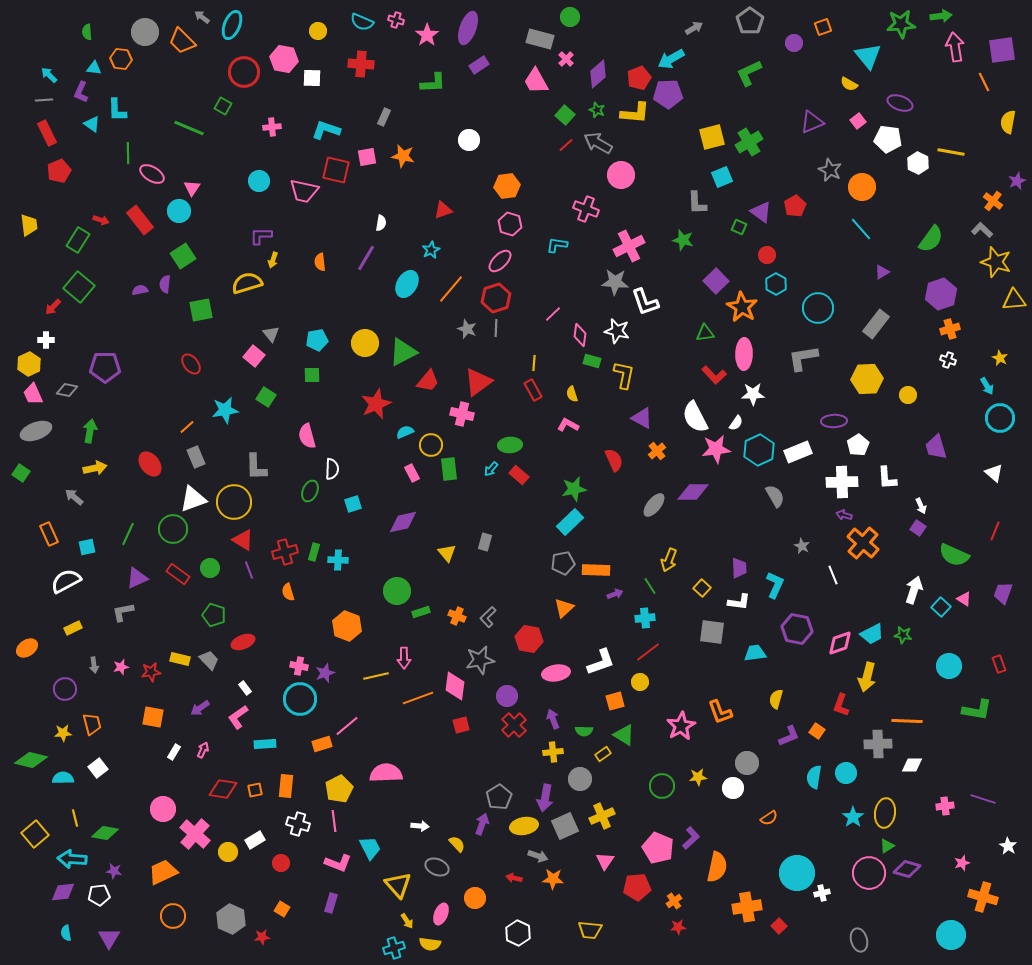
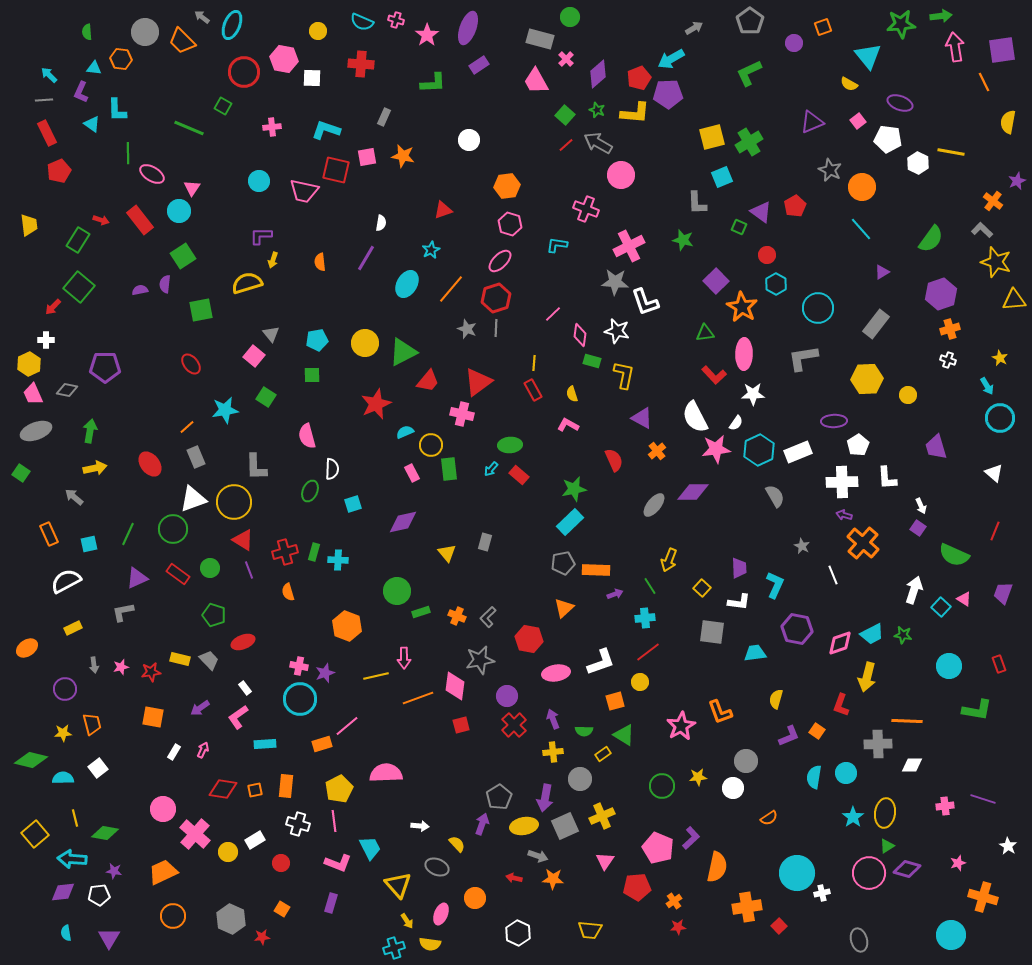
cyan square at (87, 547): moved 2 px right, 3 px up
gray circle at (747, 763): moved 1 px left, 2 px up
pink star at (962, 863): moved 4 px left
